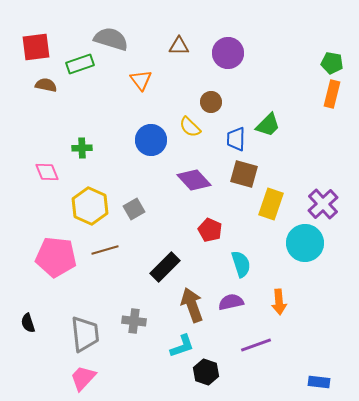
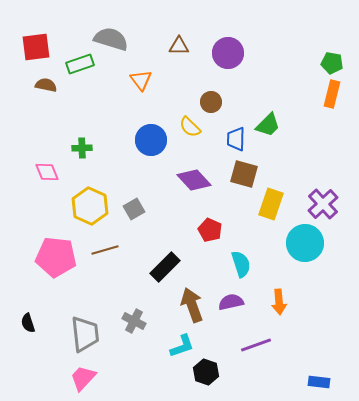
gray cross: rotated 20 degrees clockwise
